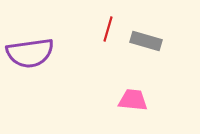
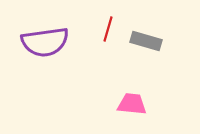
purple semicircle: moved 15 px right, 11 px up
pink trapezoid: moved 1 px left, 4 px down
